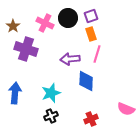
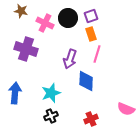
brown star: moved 8 px right, 15 px up; rotated 24 degrees counterclockwise
purple arrow: rotated 66 degrees counterclockwise
